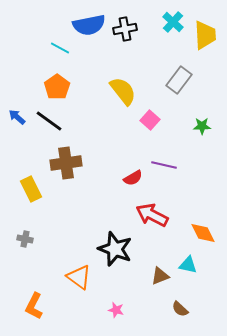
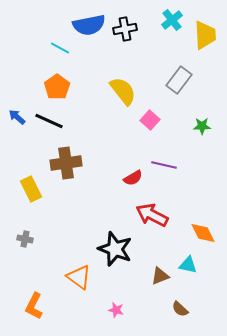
cyan cross: moved 1 px left, 2 px up; rotated 10 degrees clockwise
black line: rotated 12 degrees counterclockwise
